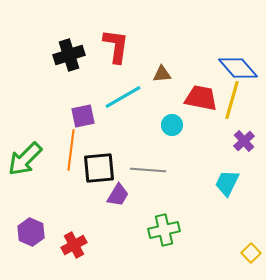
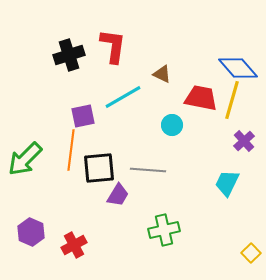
red L-shape: moved 3 px left
brown triangle: rotated 30 degrees clockwise
